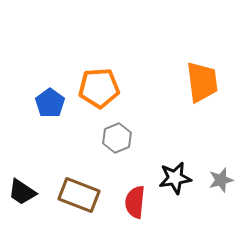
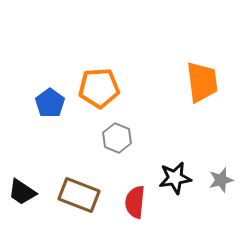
gray hexagon: rotated 16 degrees counterclockwise
